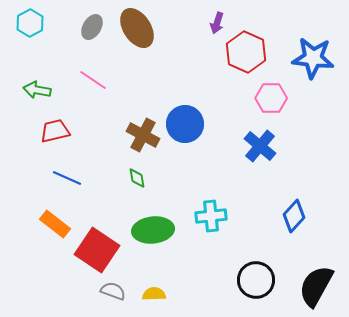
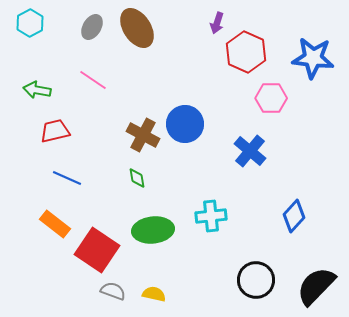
blue cross: moved 10 px left, 5 px down
black semicircle: rotated 15 degrees clockwise
yellow semicircle: rotated 15 degrees clockwise
